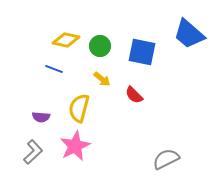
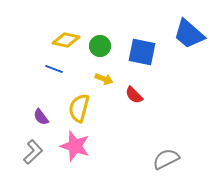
yellow arrow: moved 2 px right; rotated 18 degrees counterclockwise
purple semicircle: rotated 48 degrees clockwise
pink star: rotated 28 degrees counterclockwise
